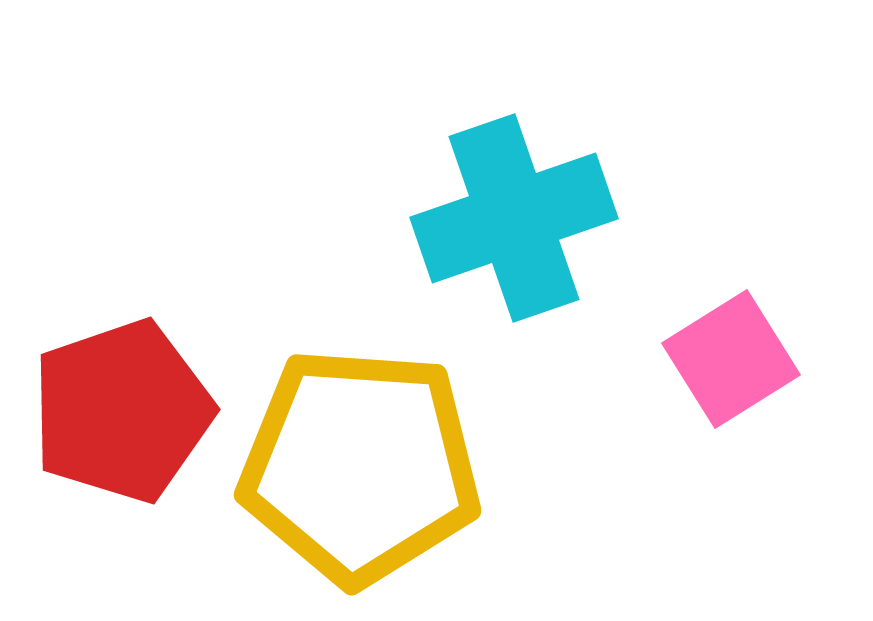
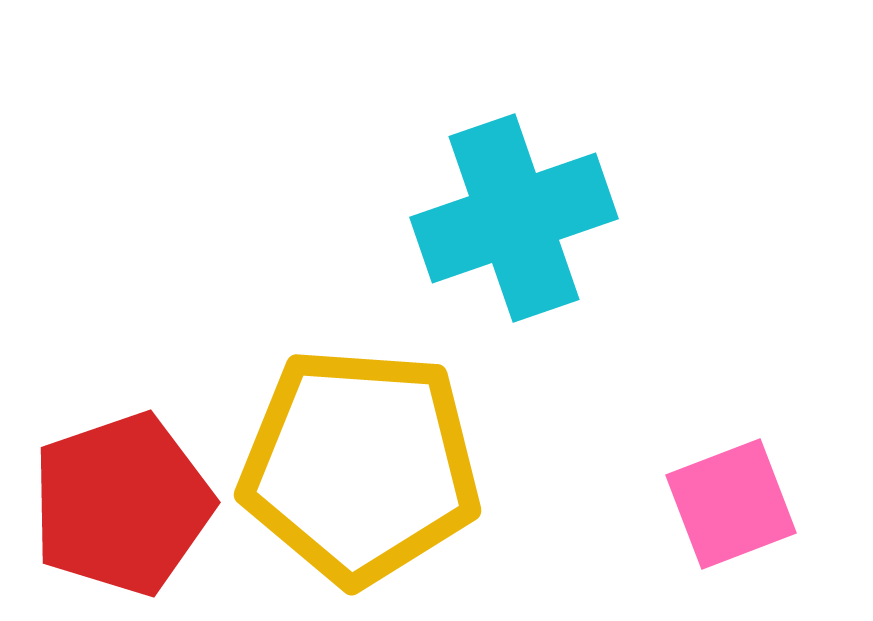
pink square: moved 145 px down; rotated 11 degrees clockwise
red pentagon: moved 93 px down
